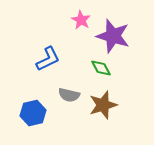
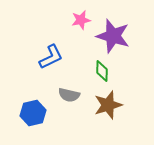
pink star: rotated 30 degrees clockwise
blue L-shape: moved 3 px right, 2 px up
green diamond: moved 1 px right, 3 px down; rotated 30 degrees clockwise
brown star: moved 5 px right
